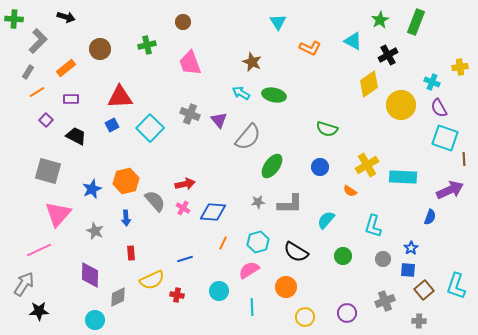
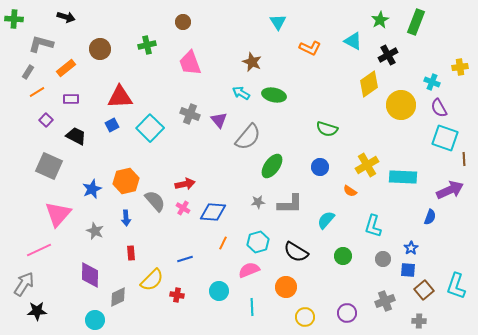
gray L-shape at (38, 41): moved 3 px right, 3 px down; rotated 120 degrees counterclockwise
gray square at (48, 171): moved 1 px right, 5 px up; rotated 8 degrees clockwise
pink semicircle at (249, 270): rotated 10 degrees clockwise
yellow semicircle at (152, 280): rotated 20 degrees counterclockwise
black star at (39, 311): moved 2 px left
